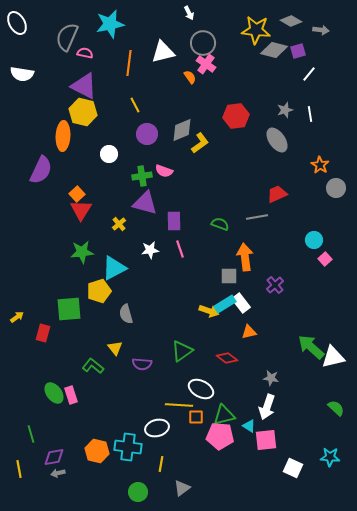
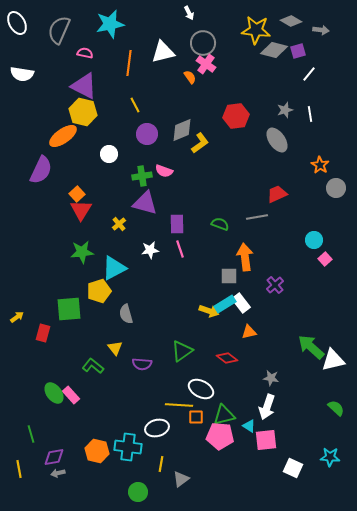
gray semicircle at (67, 37): moved 8 px left, 7 px up
orange ellipse at (63, 136): rotated 52 degrees clockwise
purple rectangle at (174, 221): moved 3 px right, 3 px down
white triangle at (333, 357): moved 3 px down
pink rectangle at (71, 395): rotated 24 degrees counterclockwise
gray triangle at (182, 488): moved 1 px left, 9 px up
